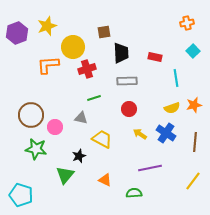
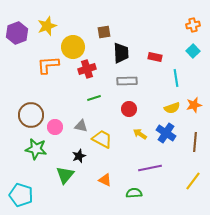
orange cross: moved 6 px right, 2 px down
gray triangle: moved 8 px down
